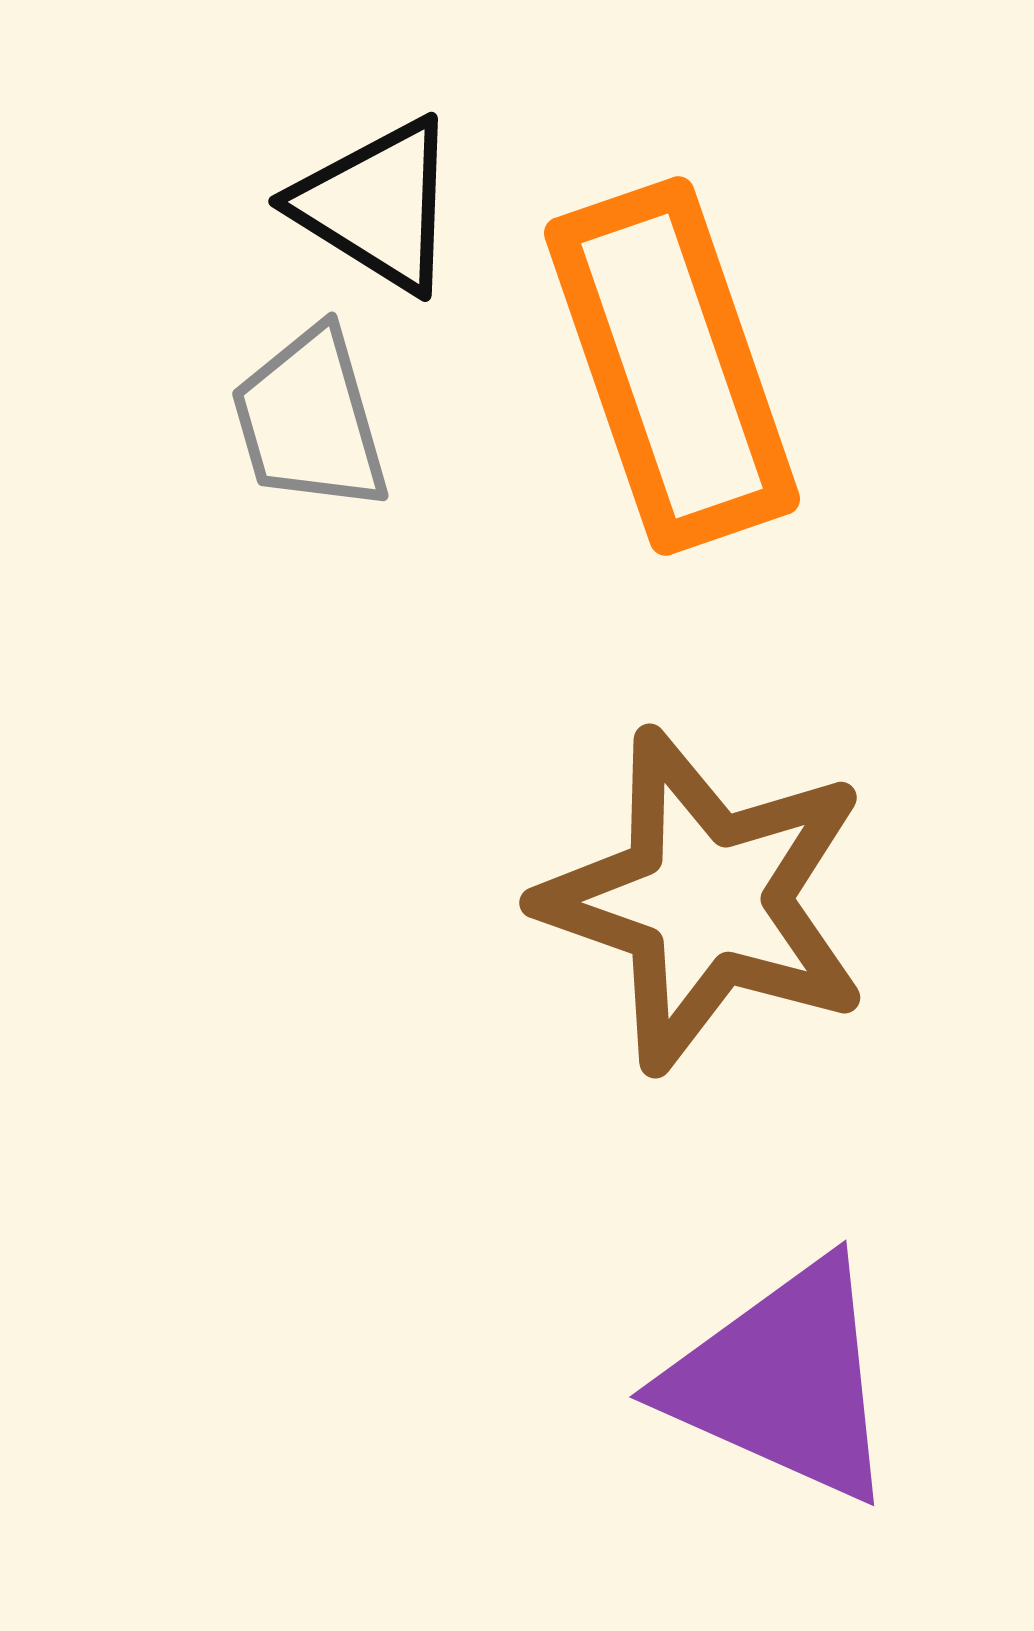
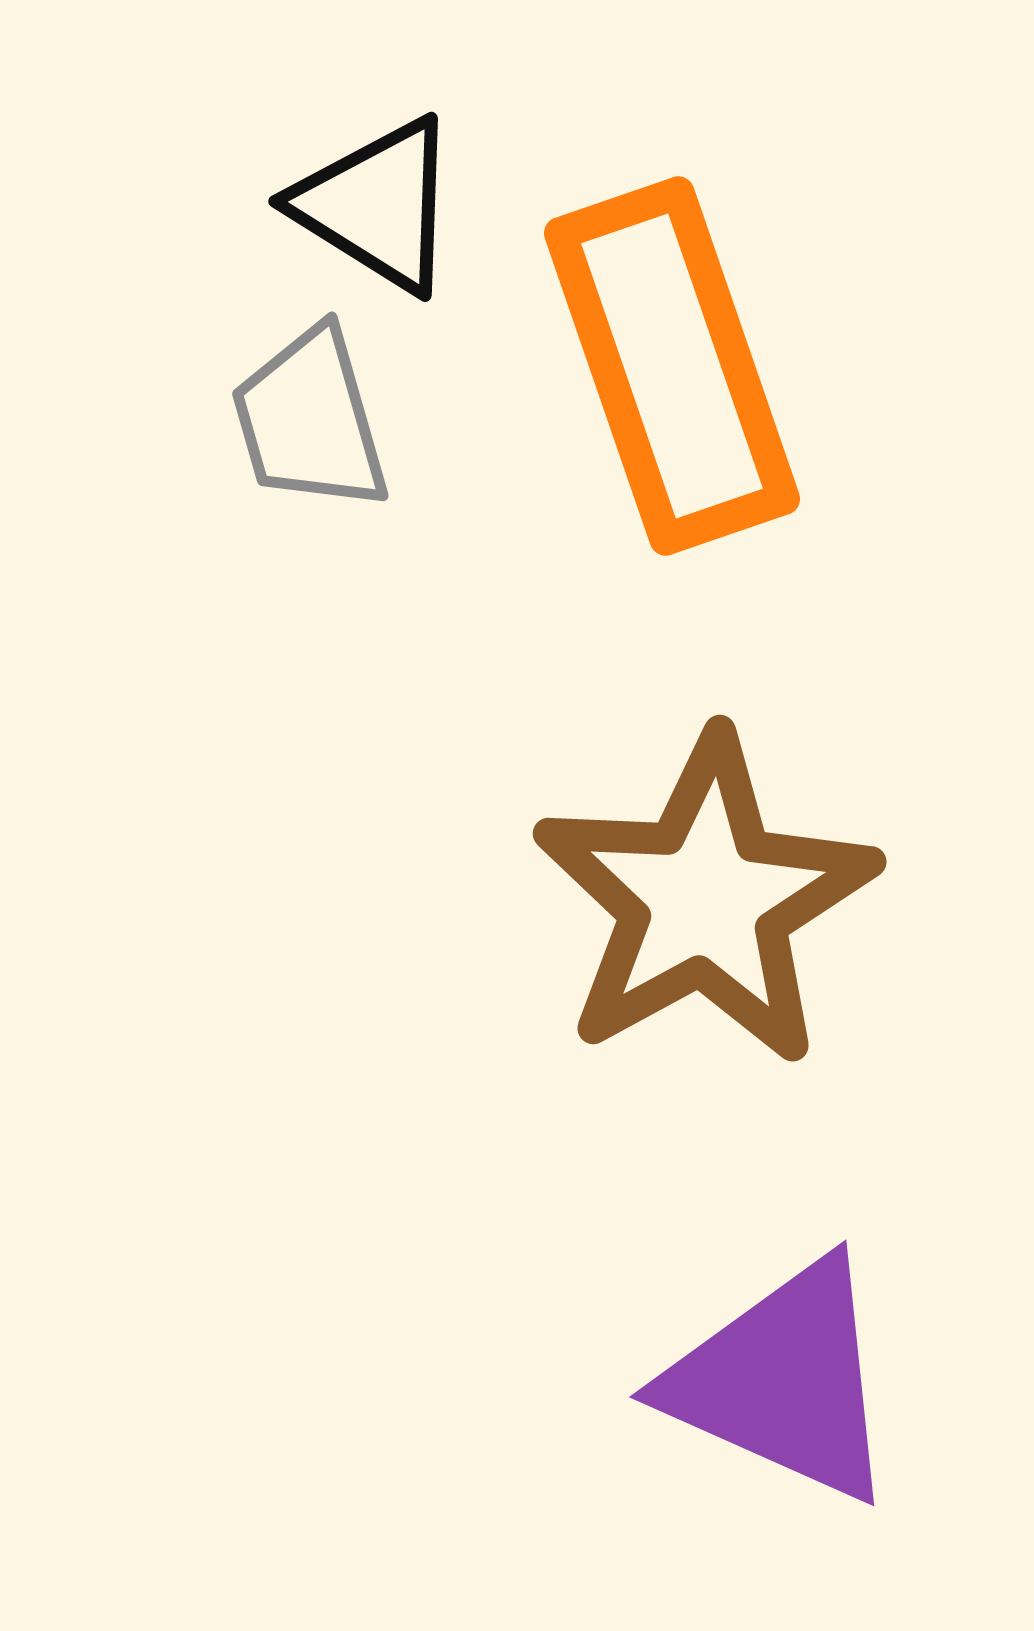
brown star: rotated 24 degrees clockwise
